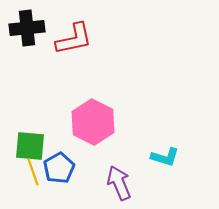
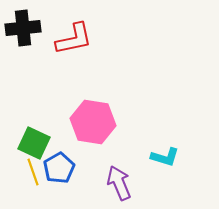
black cross: moved 4 px left
pink hexagon: rotated 18 degrees counterclockwise
green square: moved 4 px right, 3 px up; rotated 20 degrees clockwise
